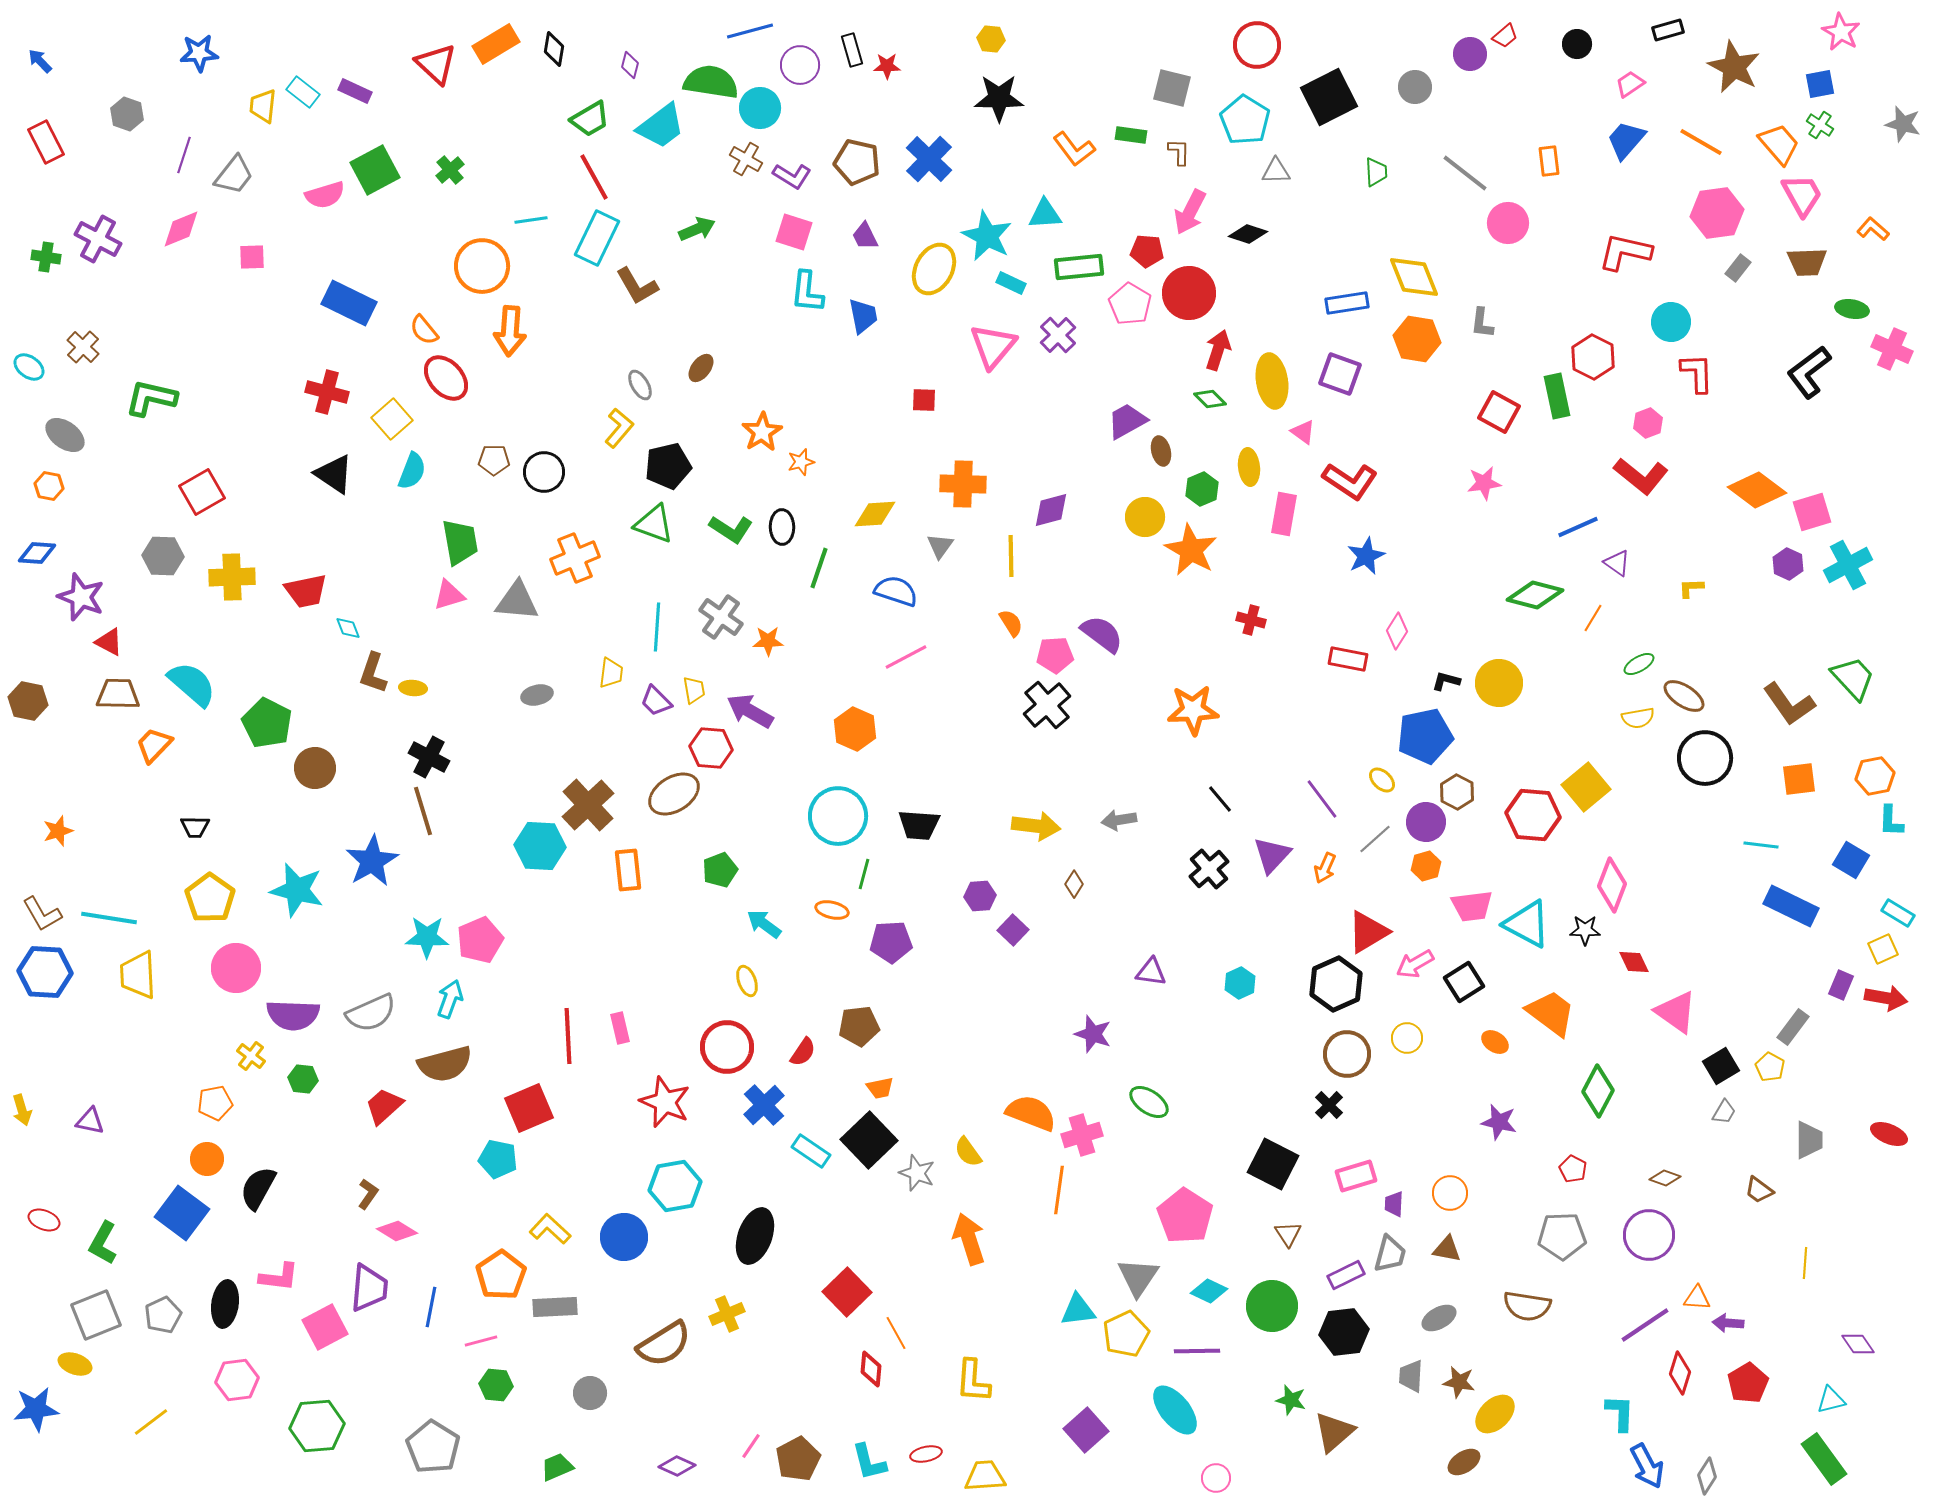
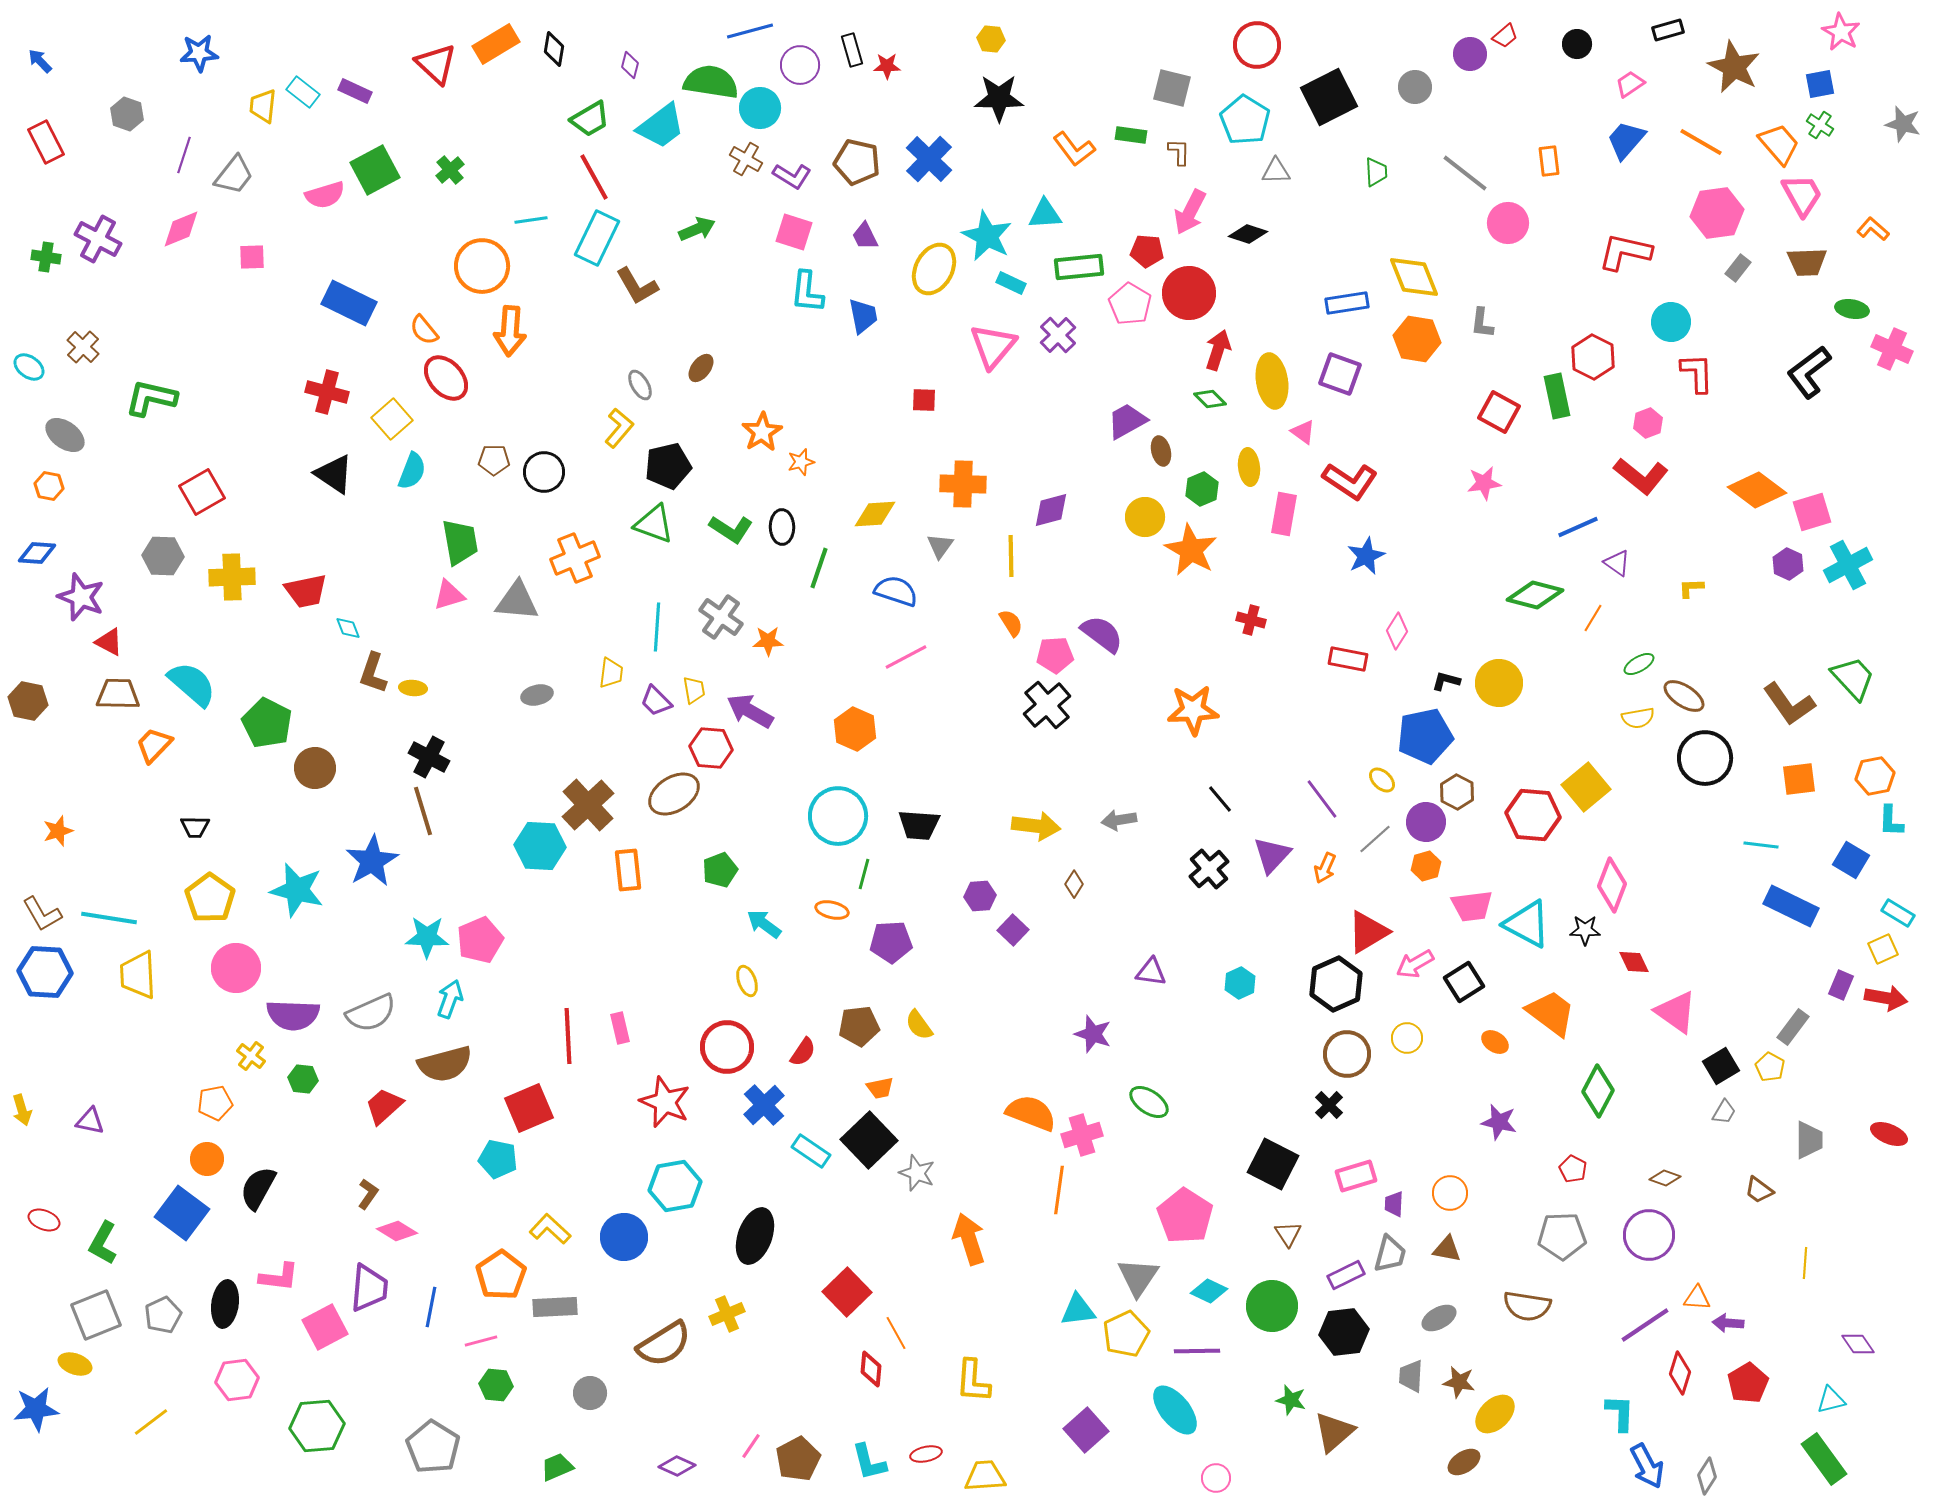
yellow semicircle at (968, 1152): moved 49 px left, 127 px up
